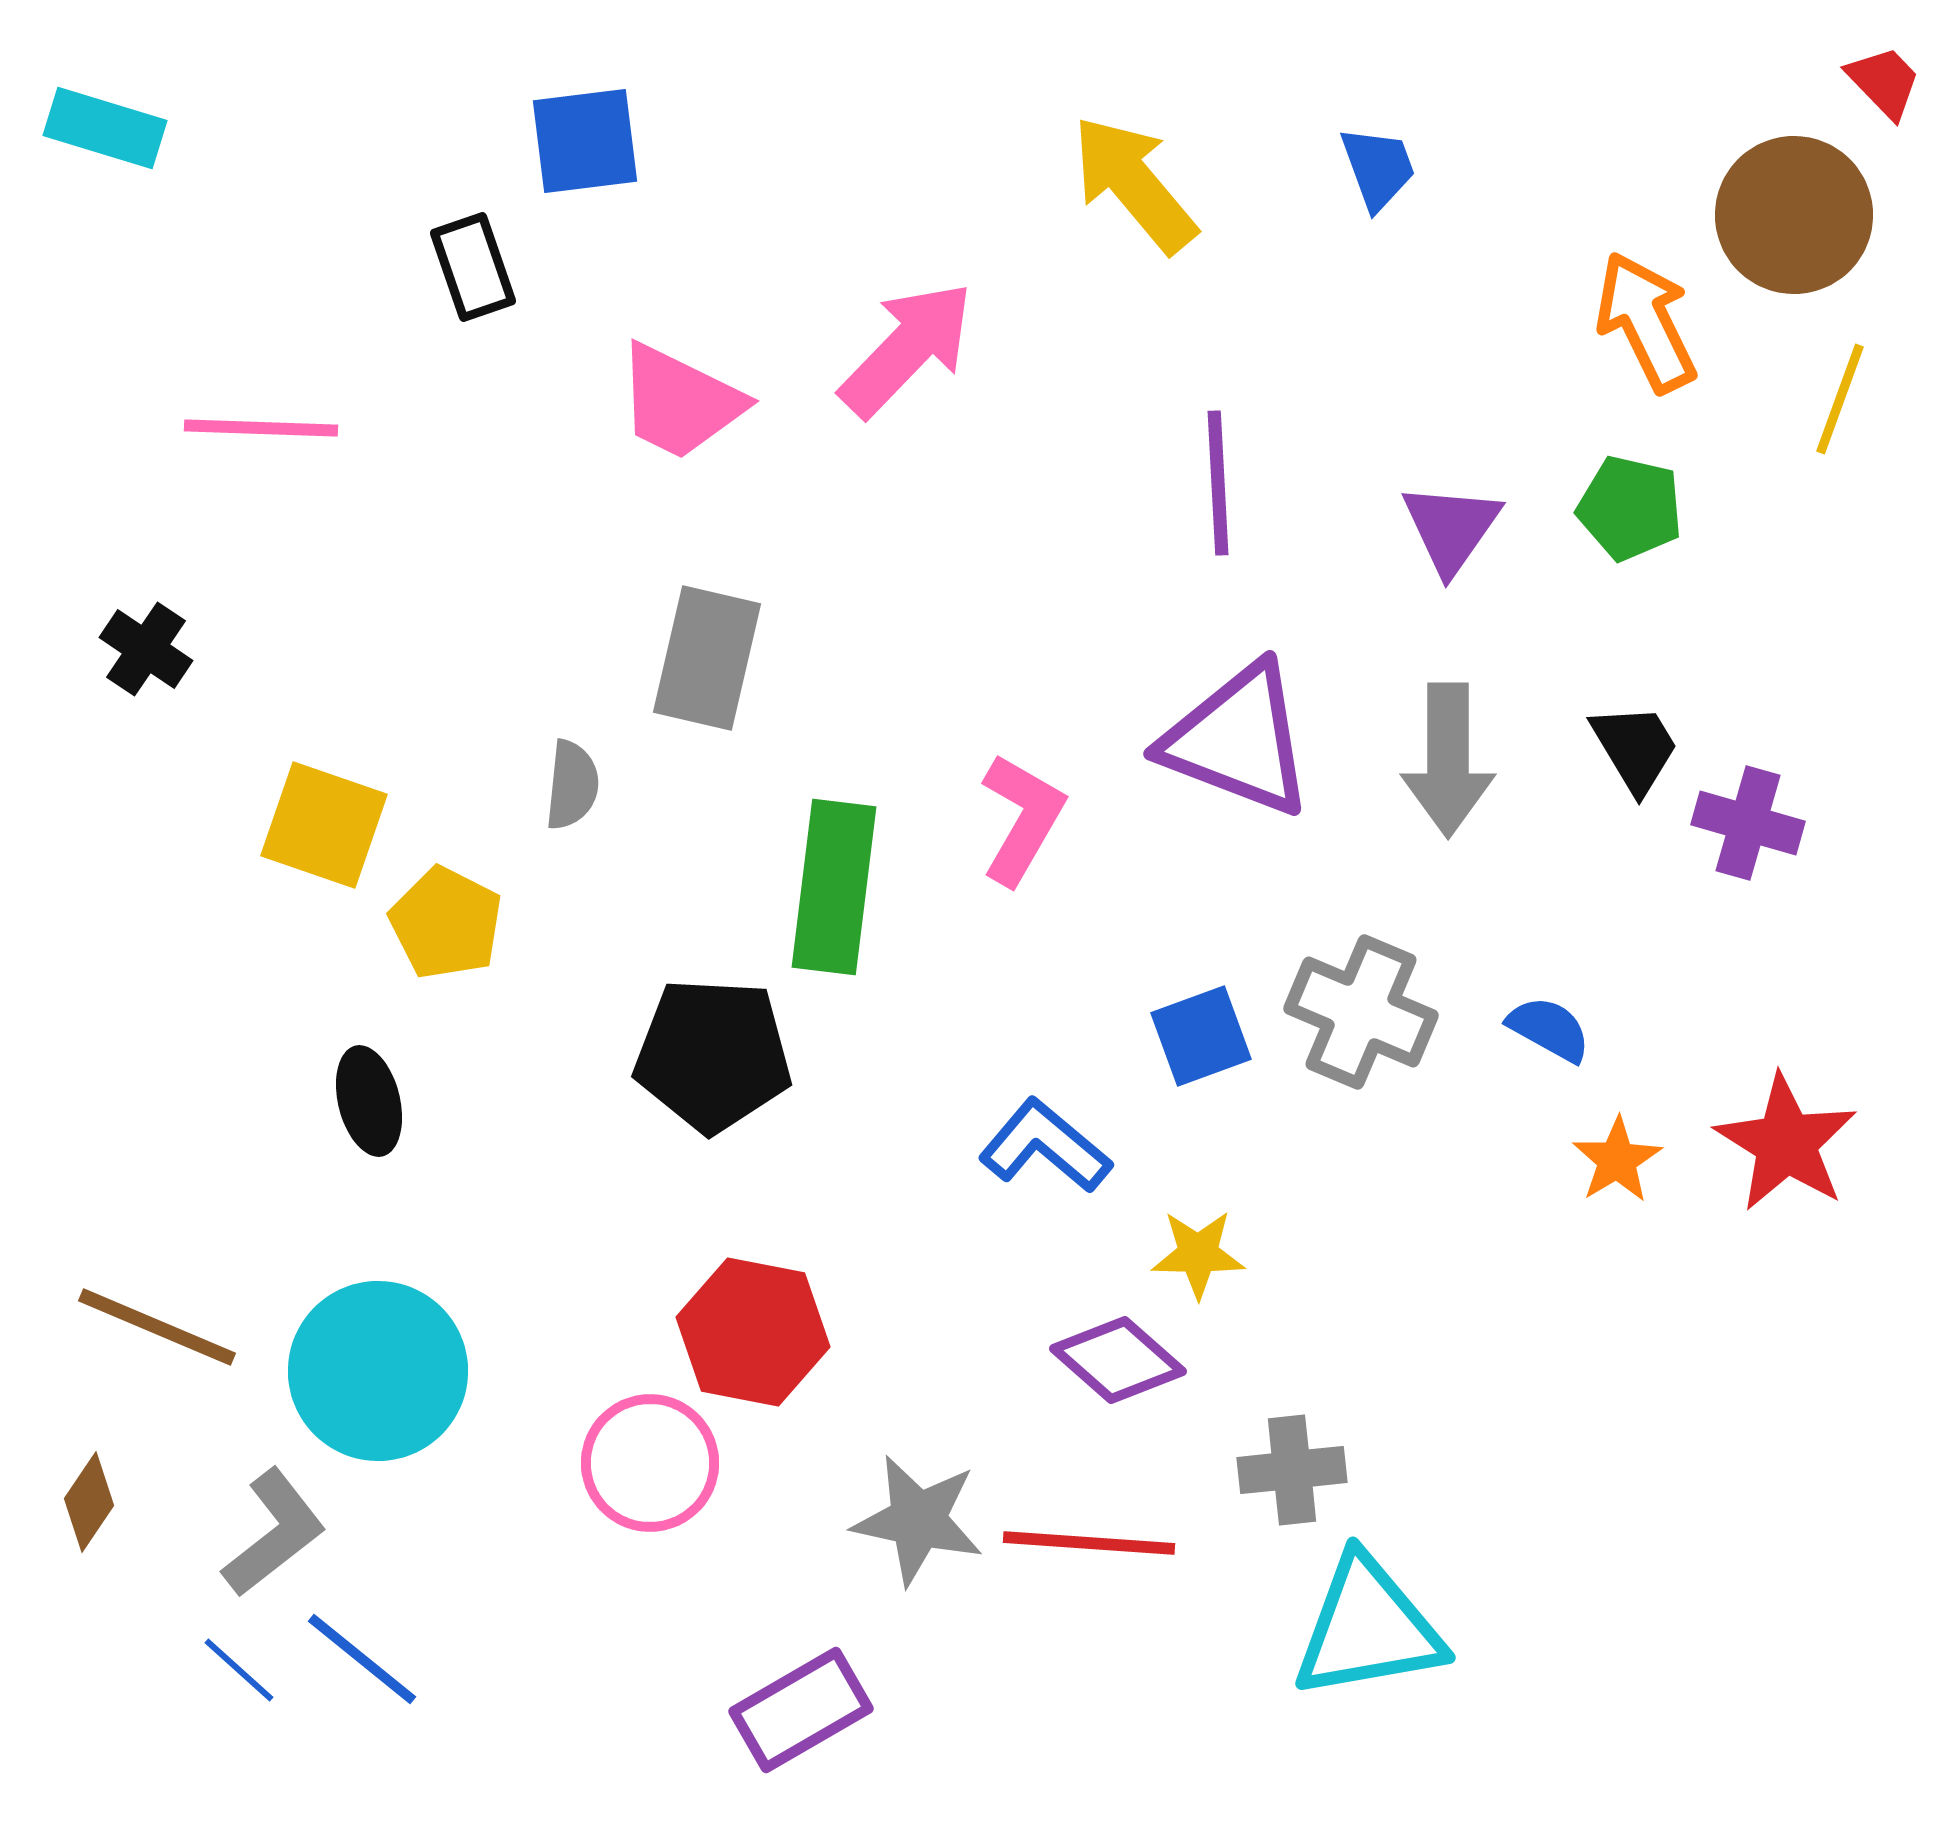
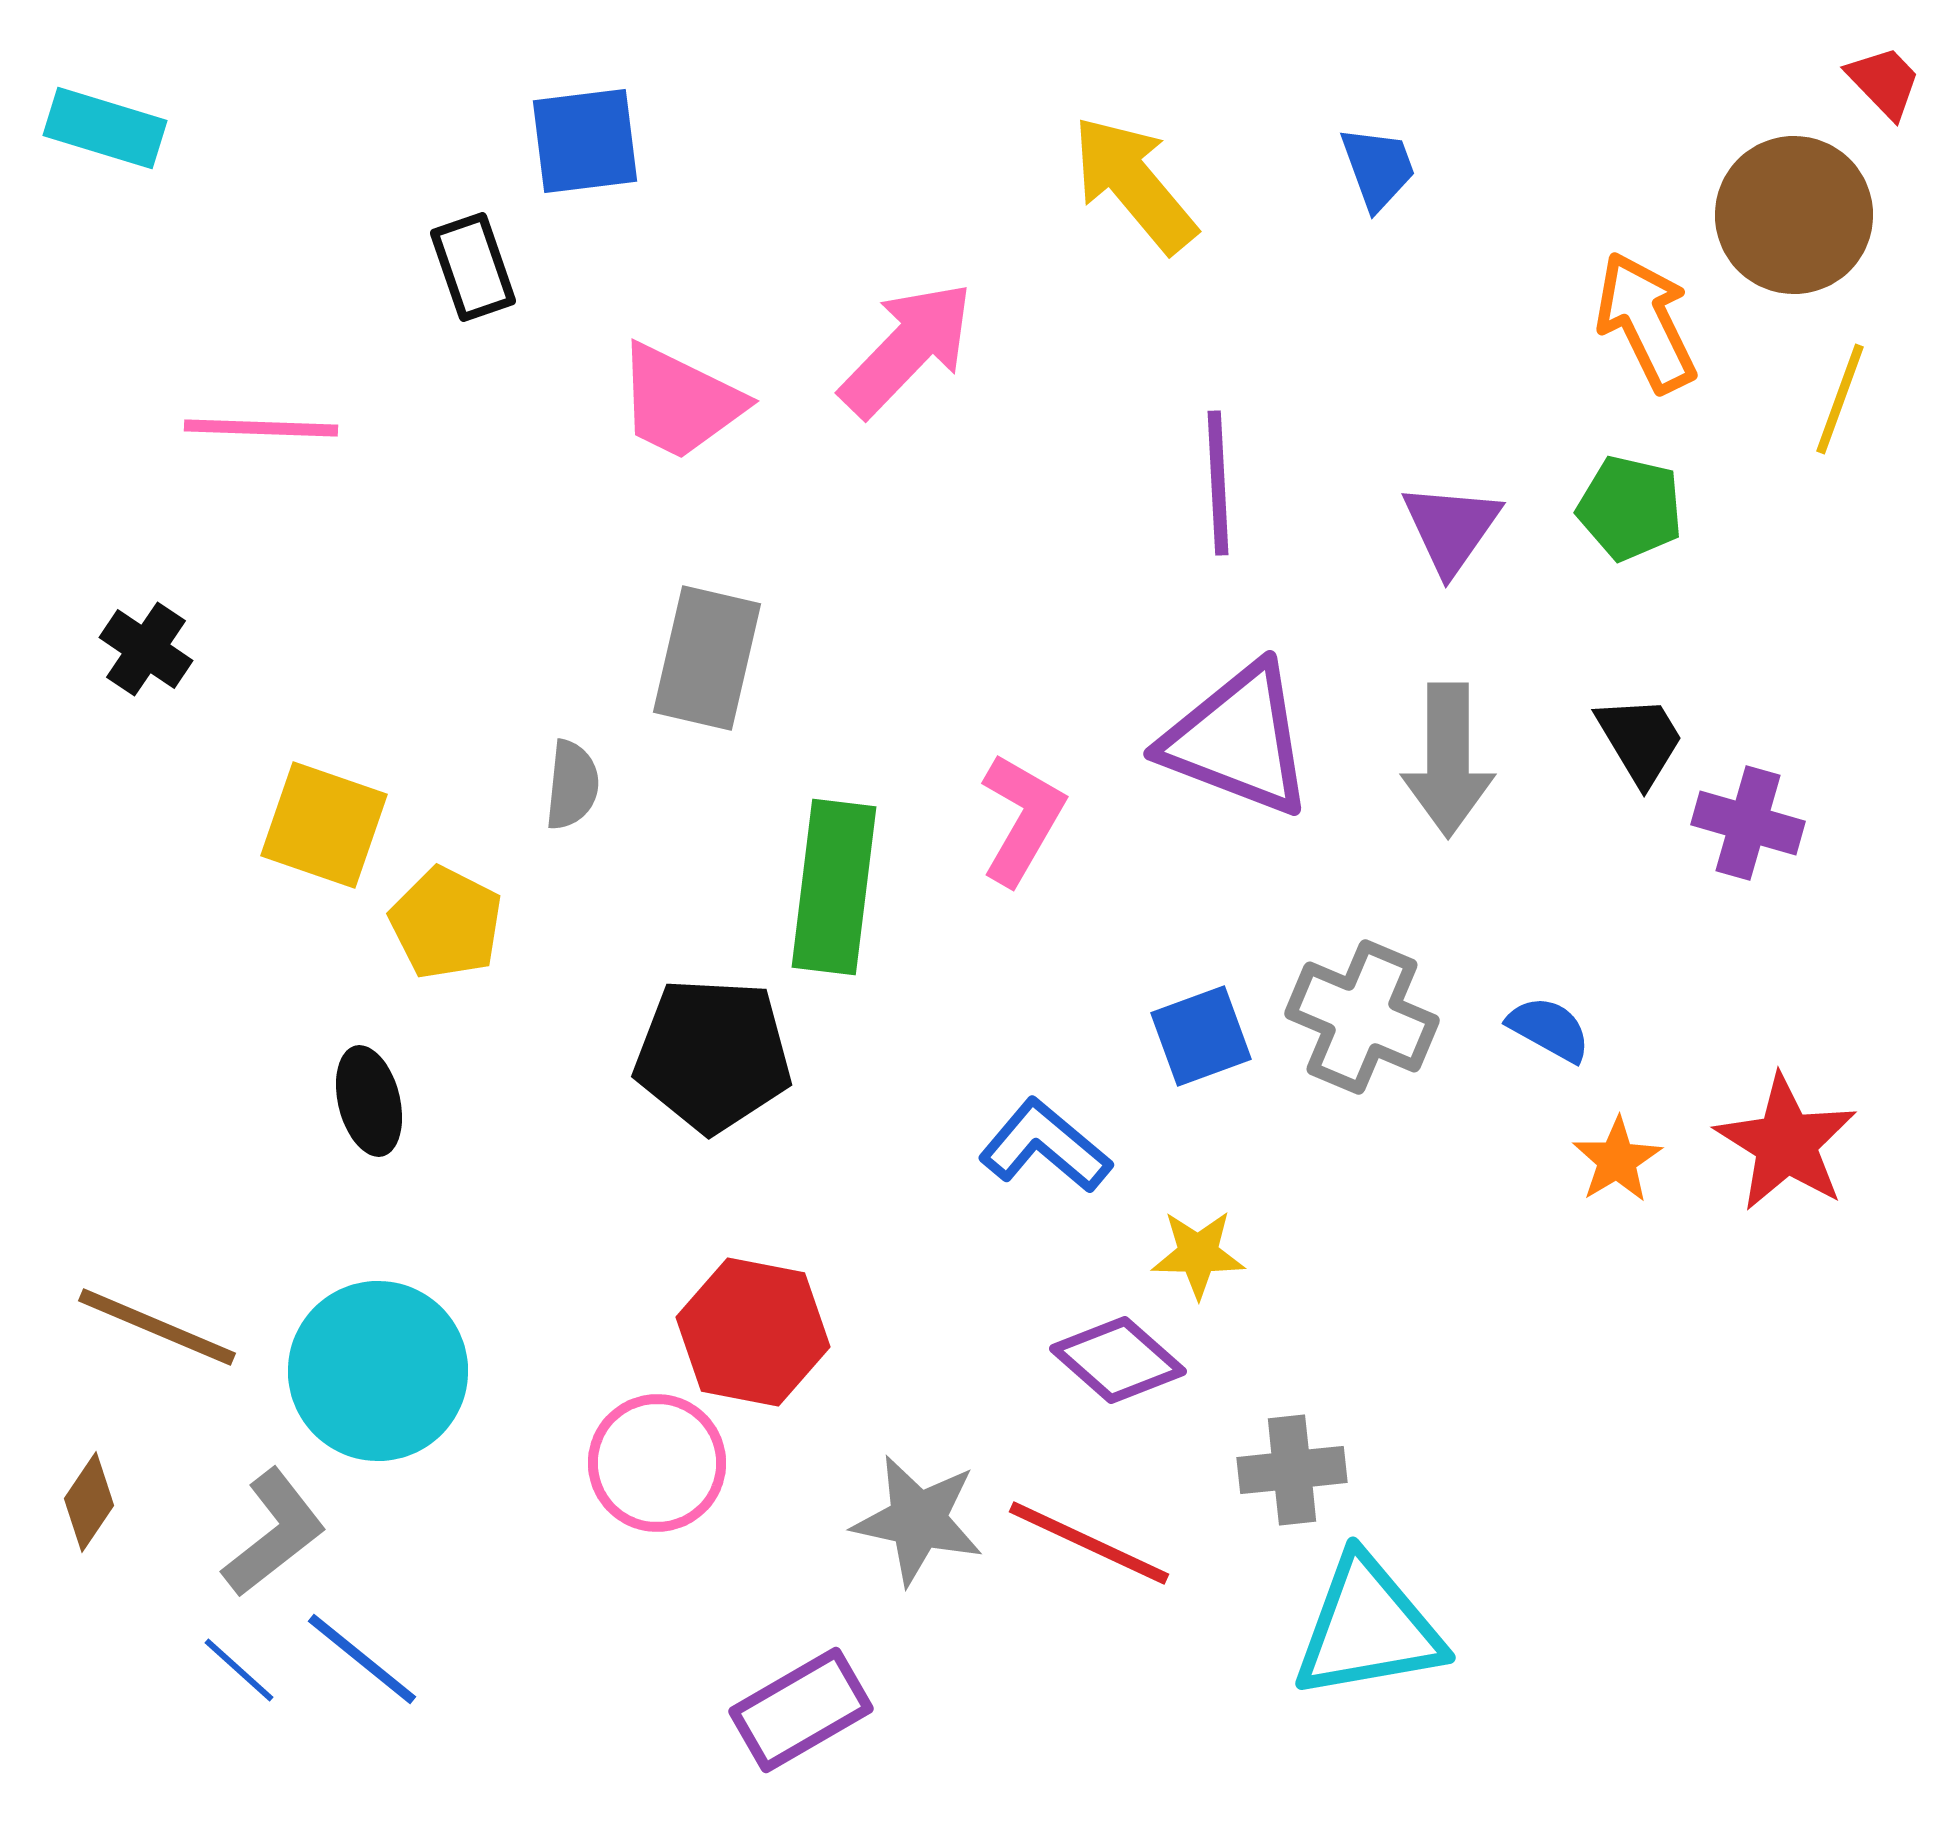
black trapezoid at (1635, 748): moved 5 px right, 8 px up
gray cross at (1361, 1012): moved 1 px right, 5 px down
pink circle at (650, 1463): moved 7 px right
red line at (1089, 1543): rotated 21 degrees clockwise
